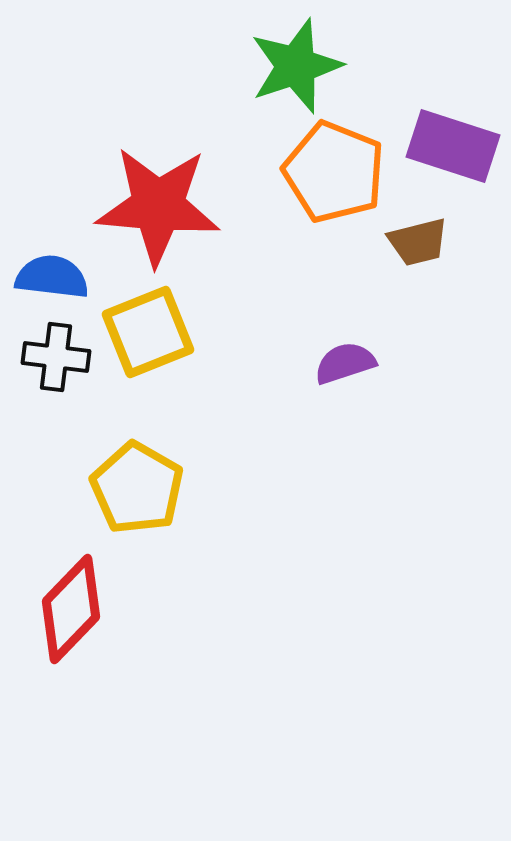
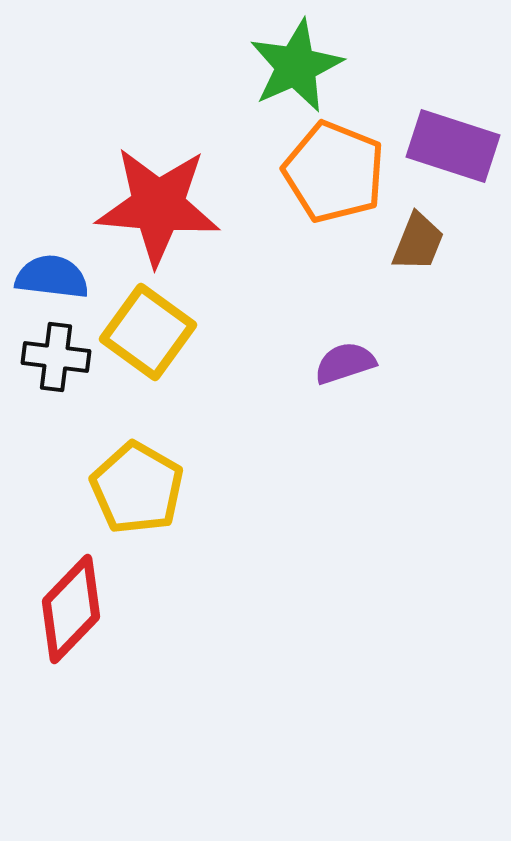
green star: rotated 6 degrees counterclockwise
brown trapezoid: rotated 54 degrees counterclockwise
yellow square: rotated 32 degrees counterclockwise
